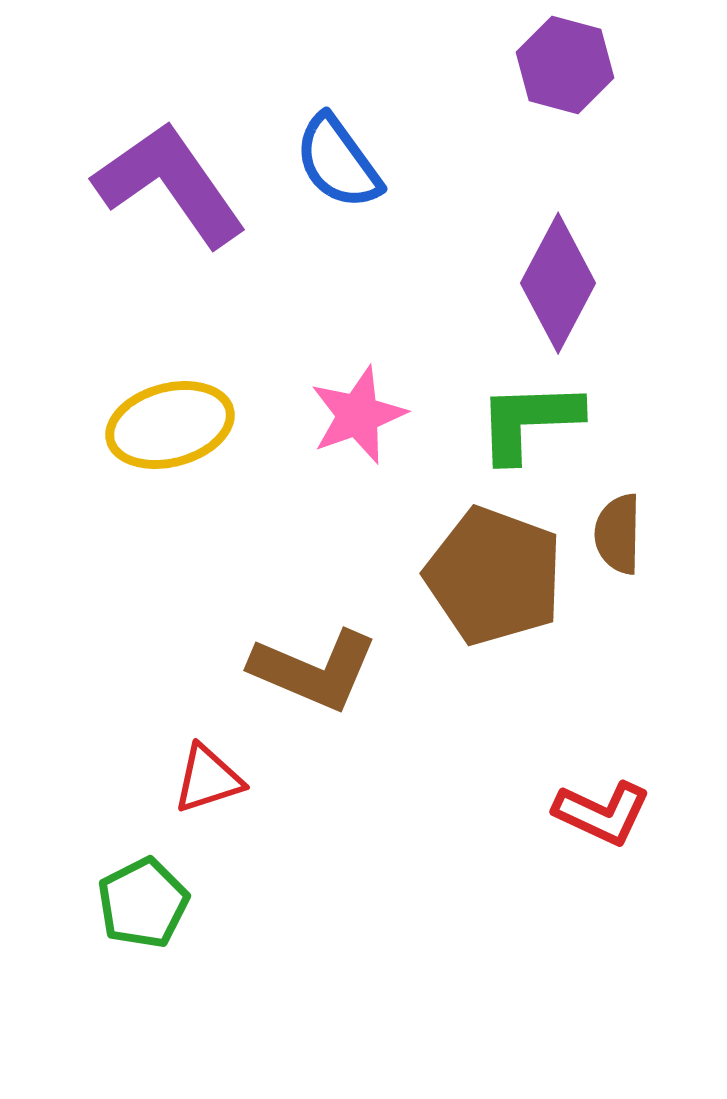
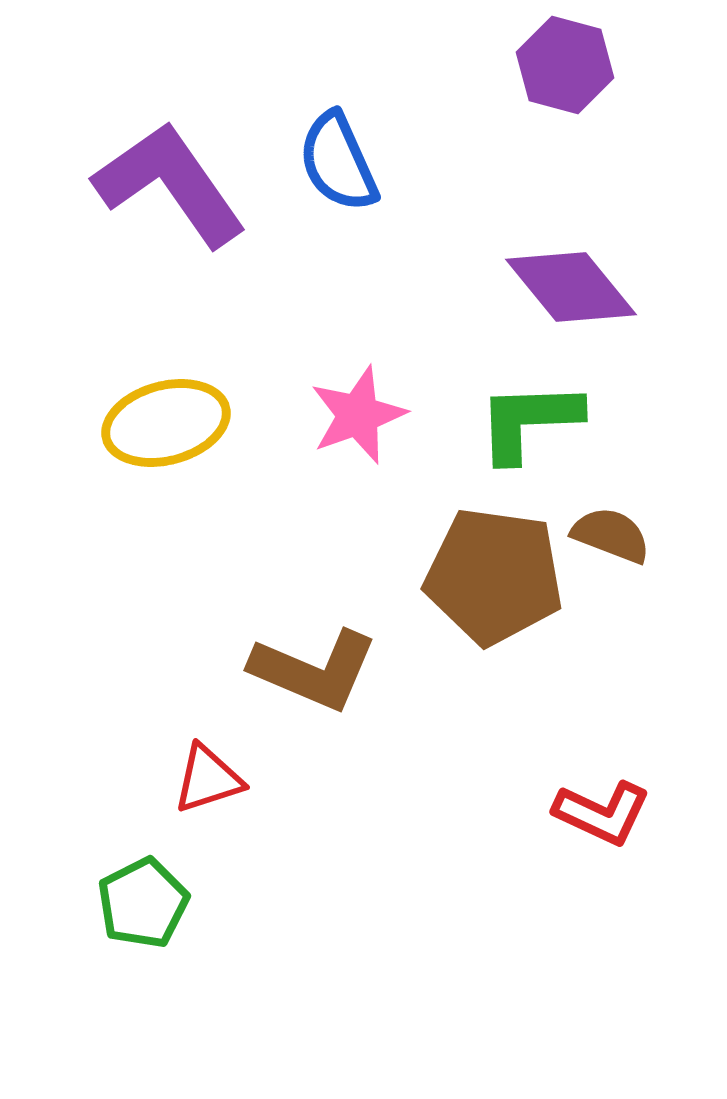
blue semicircle: rotated 12 degrees clockwise
purple diamond: moved 13 px right, 4 px down; rotated 67 degrees counterclockwise
yellow ellipse: moved 4 px left, 2 px up
brown semicircle: moved 7 px left, 1 px down; rotated 110 degrees clockwise
brown pentagon: rotated 12 degrees counterclockwise
